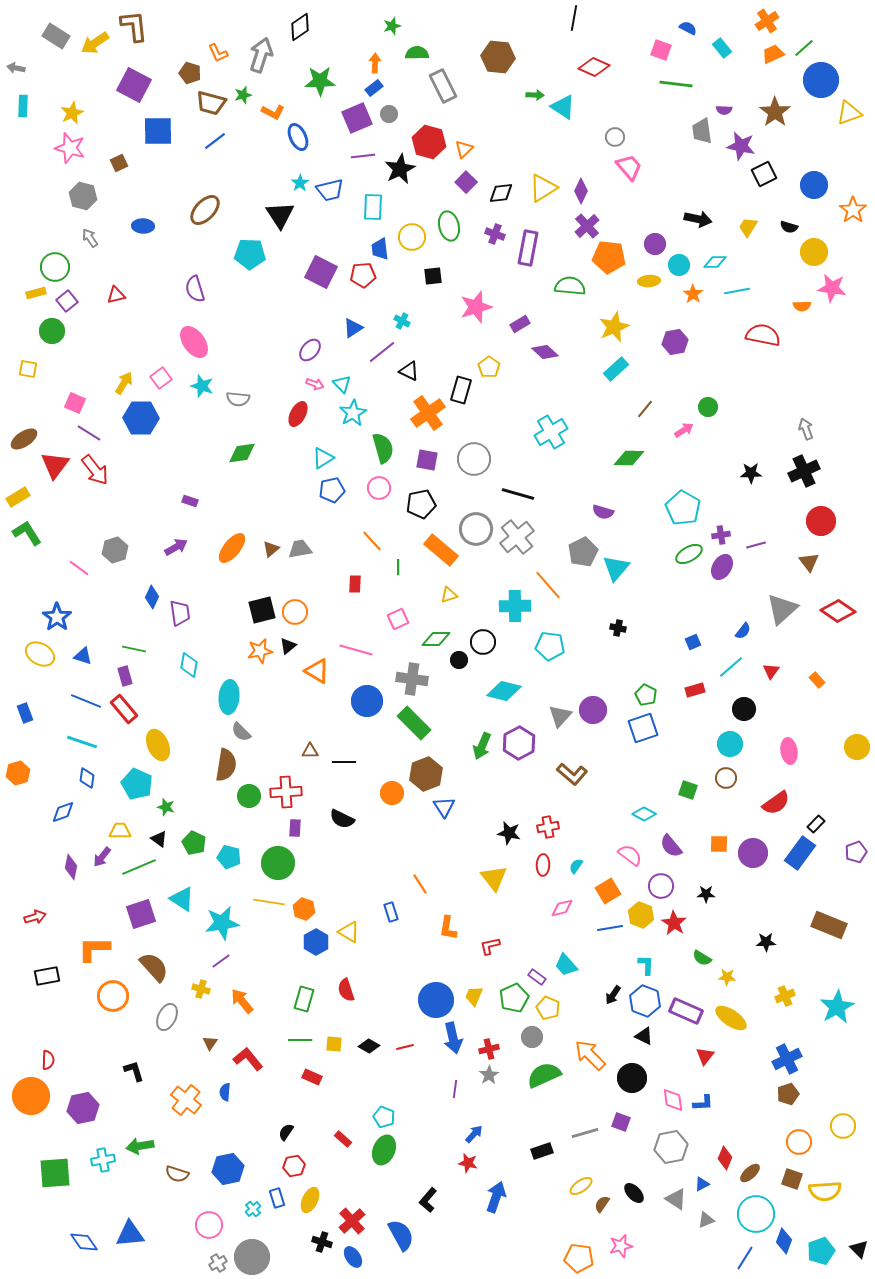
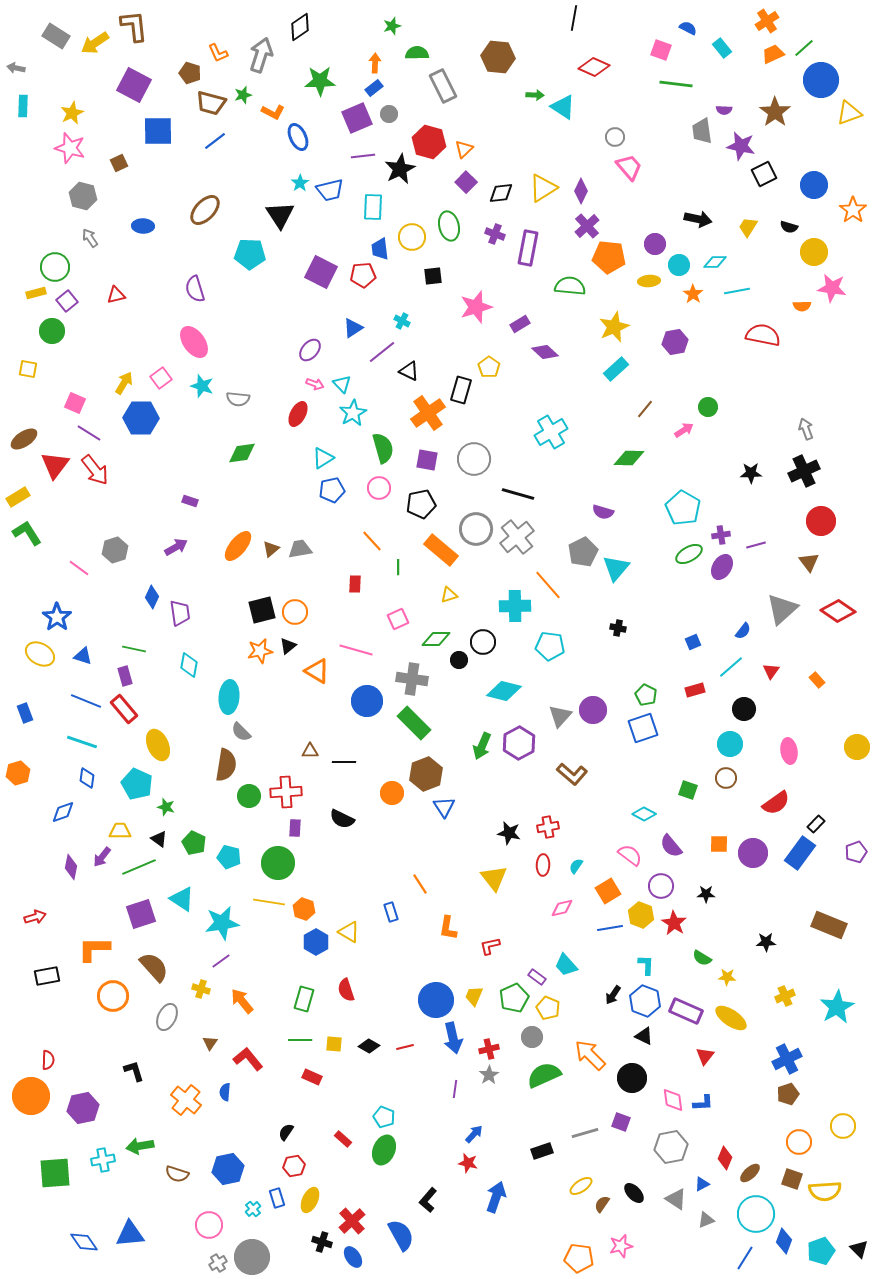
orange ellipse at (232, 548): moved 6 px right, 2 px up
